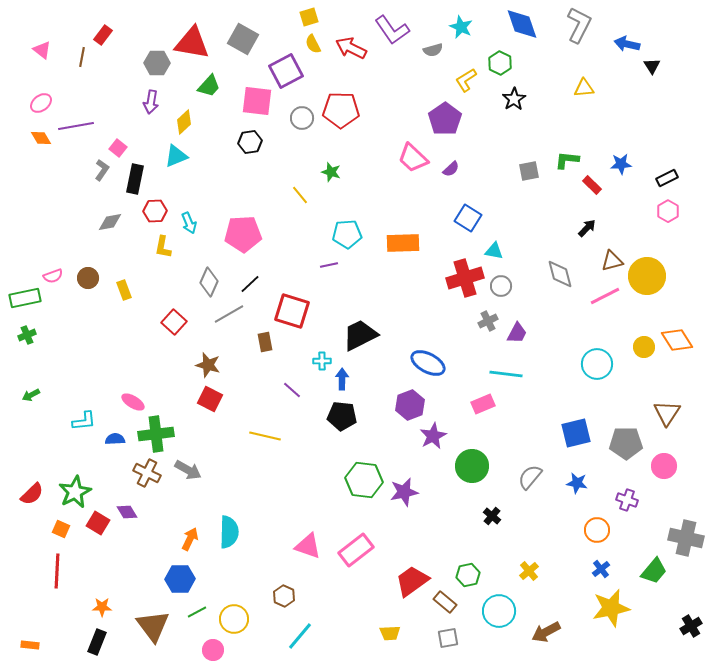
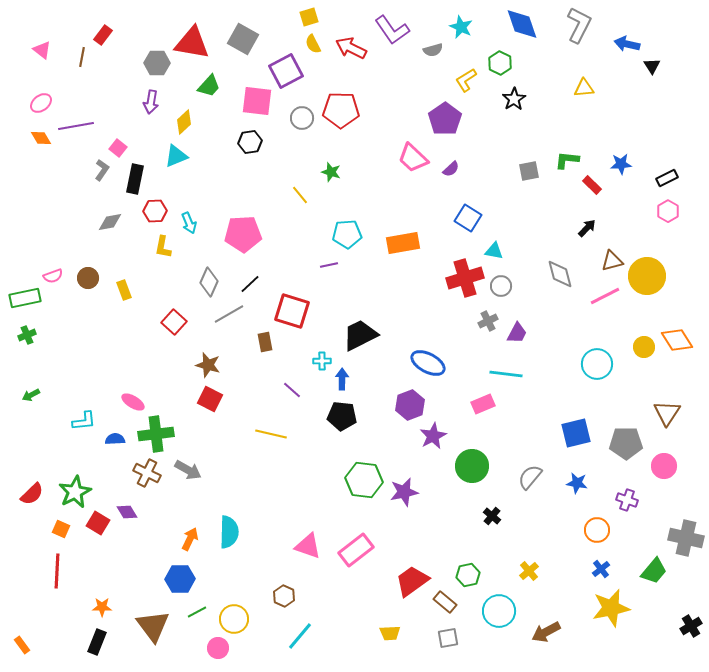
orange rectangle at (403, 243): rotated 8 degrees counterclockwise
yellow line at (265, 436): moved 6 px right, 2 px up
orange rectangle at (30, 645): moved 8 px left; rotated 48 degrees clockwise
pink circle at (213, 650): moved 5 px right, 2 px up
